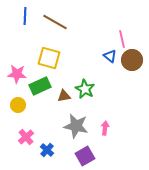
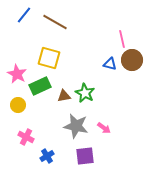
blue line: moved 1 px left, 1 px up; rotated 36 degrees clockwise
blue triangle: moved 8 px down; rotated 24 degrees counterclockwise
pink star: rotated 24 degrees clockwise
green star: moved 4 px down
pink arrow: moved 1 px left; rotated 120 degrees clockwise
pink cross: rotated 21 degrees counterclockwise
blue cross: moved 6 px down; rotated 16 degrees clockwise
purple square: rotated 24 degrees clockwise
